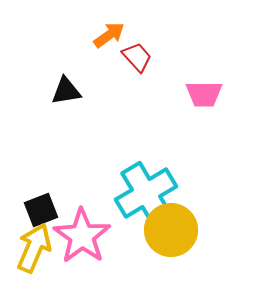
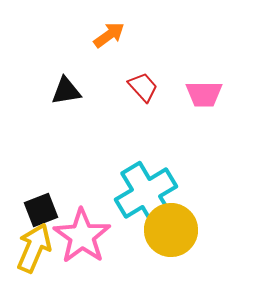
red trapezoid: moved 6 px right, 30 px down
